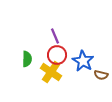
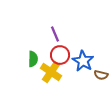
purple line: moved 2 px up
red circle: moved 3 px right
green semicircle: moved 6 px right
